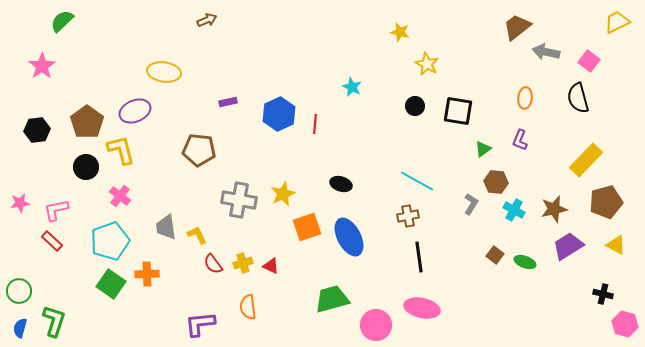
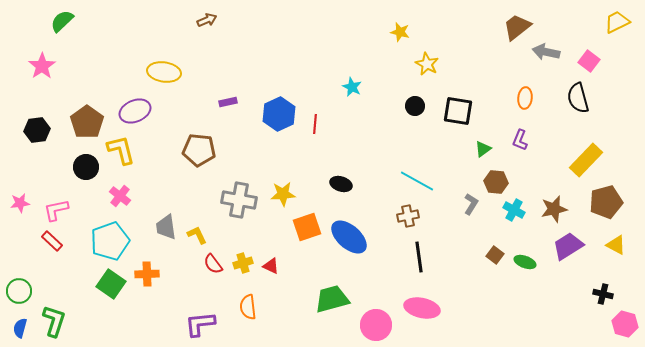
yellow star at (283, 194): rotated 20 degrees clockwise
blue ellipse at (349, 237): rotated 21 degrees counterclockwise
